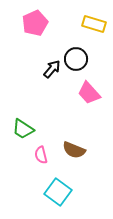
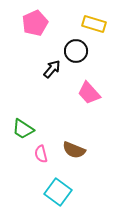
black circle: moved 8 px up
pink semicircle: moved 1 px up
